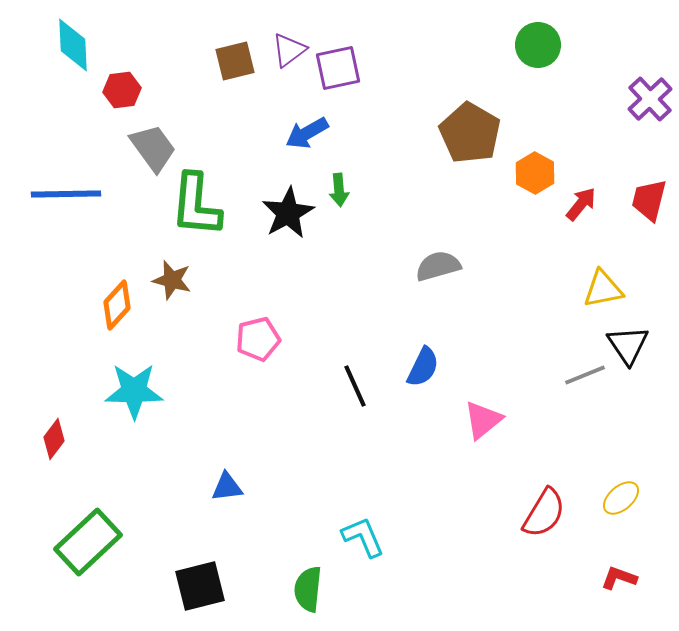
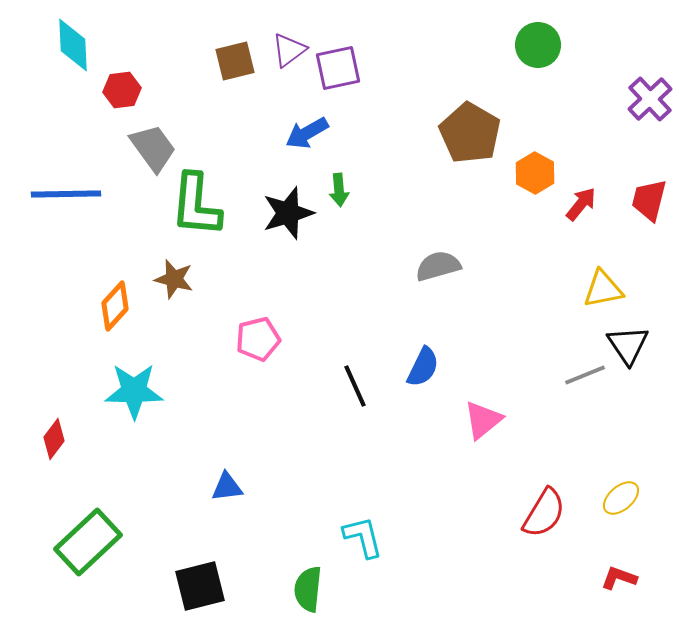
black star: rotated 12 degrees clockwise
brown star: moved 2 px right, 1 px up
orange diamond: moved 2 px left, 1 px down
cyan L-shape: rotated 9 degrees clockwise
